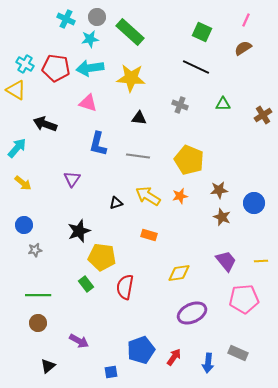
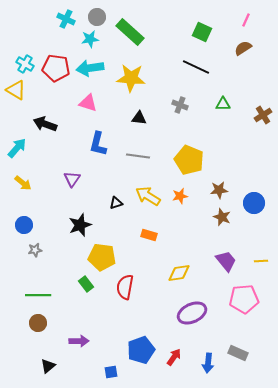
black star at (79, 231): moved 1 px right, 6 px up
purple arrow at (79, 341): rotated 30 degrees counterclockwise
